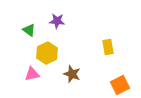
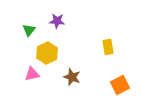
green triangle: rotated 32 degrees clockwise
brown star: moved 3 px down
